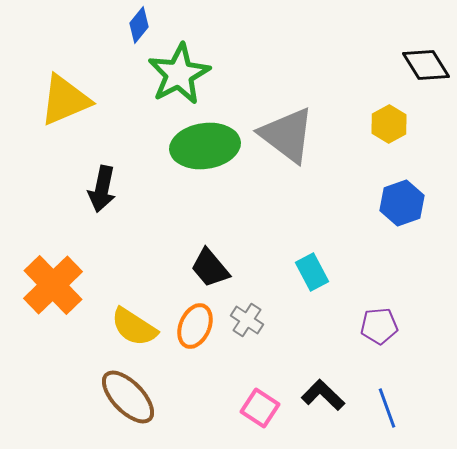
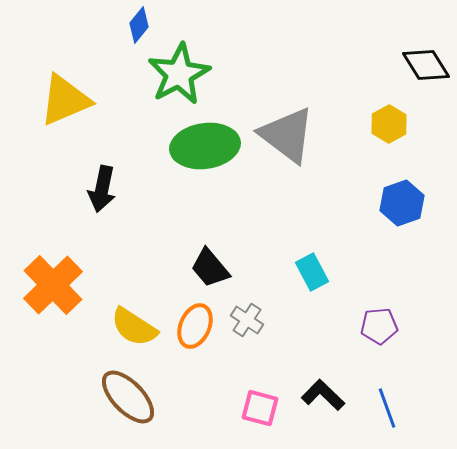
pink square: rotated 18 degrees counterclockwise
